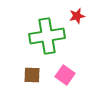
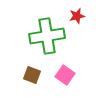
brown square: rotated 18 degrees clockwise
